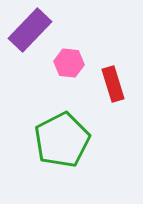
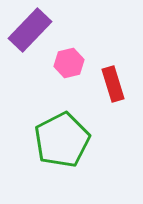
pink hexagon: rotated 20 degrees counterclockwise
